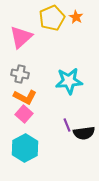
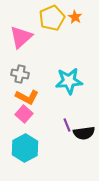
orange star: moved 1 px left
orange L-shape: moved 2 px right
